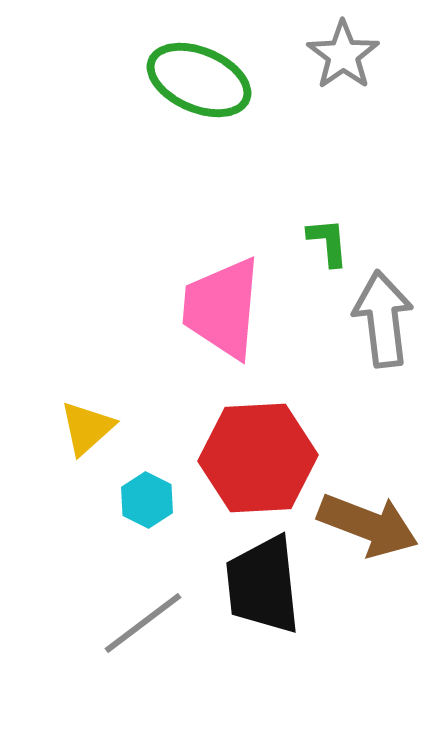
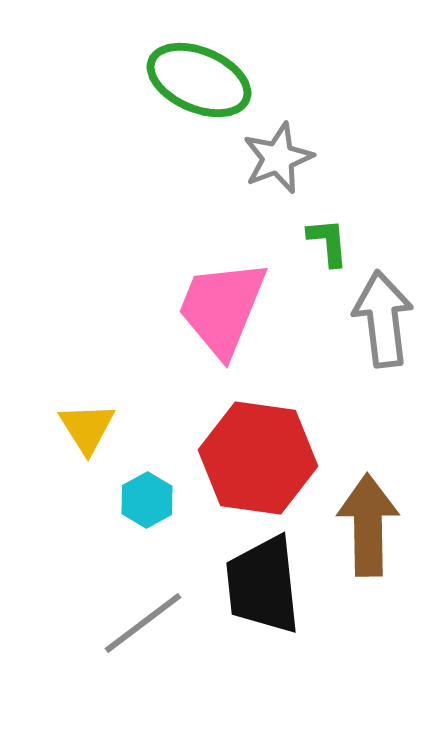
gray star: moved 65 px left, 103 px down; rotated 14 degrees clockwise
pink trapezoid: rotated 17 degrees clockwise
yellow triangle: rotated 20 degrees counterclockwise
red hexagon: rotated 11 degrees clockwise
cyan hexagon: rotated 4 degrees clockwise
brown arrow: rotated 112 degrees counterclockwise
